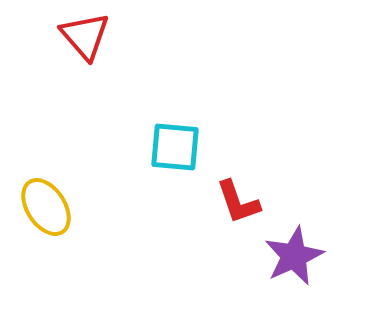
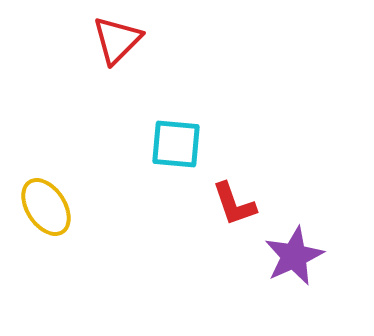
red triangle: moved 32 px right, 4 px down; rotated 26 degrees clockwise
cyan square: moved 1 px right, 3 px up
red L-shape: moved 4 px left, 2 px down
